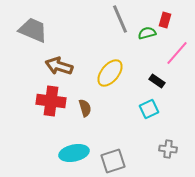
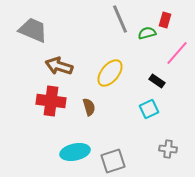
brown semicircle: moved 4 px right, 1 px up
cyan ellipse: moved 1 px right, 1 px up
